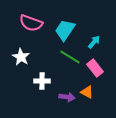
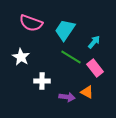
green line: moved 1 px right
